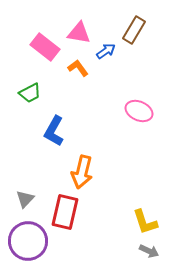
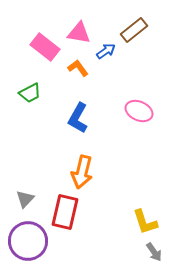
brown rectangle: rotated 20 degrees clockwise
blue L-shape: moved 24 px right, 13 px up
gray arrow: moved 5 px right, 1 px down; rotated 30 degrees clockwise
